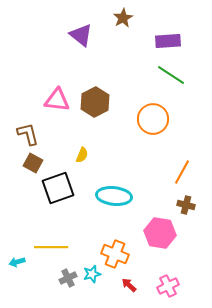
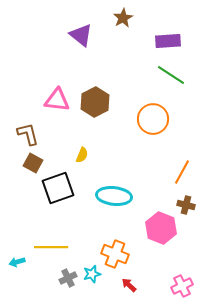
pink hexagon: moved 1 px right, 5 px up; rotated 12 degrees clockwise
pink cross: moved 14 px right
